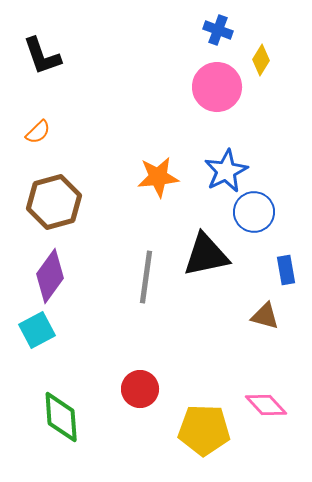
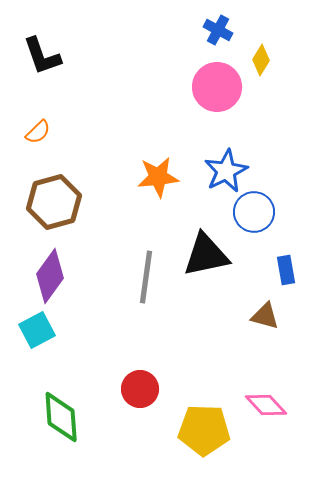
blue cross: rotated 8 degrees clockwise
